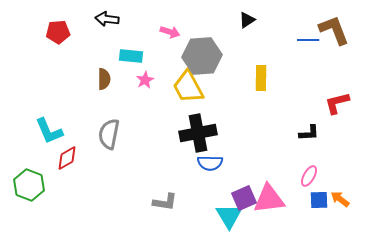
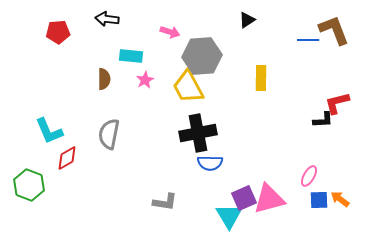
black L-shape: moved 14 px right, 13 px up
pink triangle: rotated 8 degrees counterclockwise
